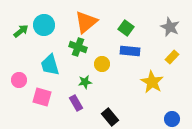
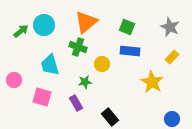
green square: moved 1 px right, 1 px up; rotated 14 degrees counterclockwise
pink circle: moved 5 px left
